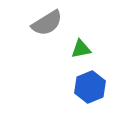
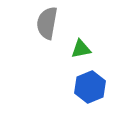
gray semicircle: rotated 132 degrees clockwise
